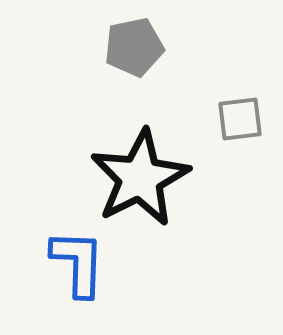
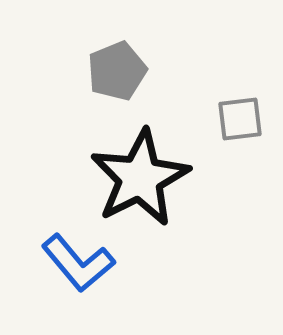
gray pentagon: moved 17 px left, 24 px down; rotated 10 degrees counterclockwise
blue L-shape: rotated 138 degrees clockwise
